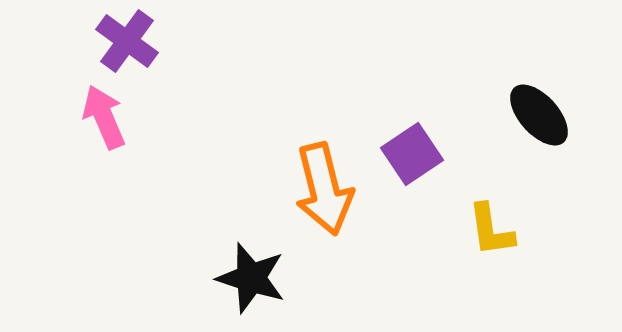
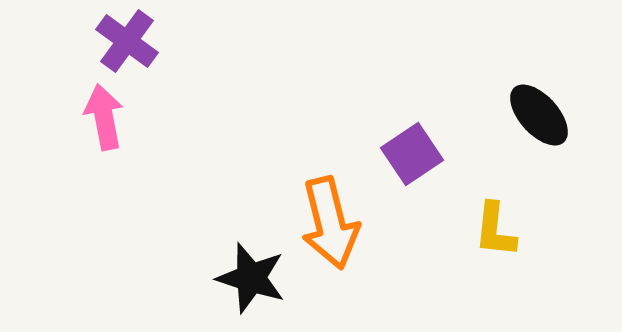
pink arrow: rotated 12 degrees clockwise
orange arrow: moved 6 px right, 34 px down
yellow L-shape: moved 4 px right; rotated 14 degrees clockwise
